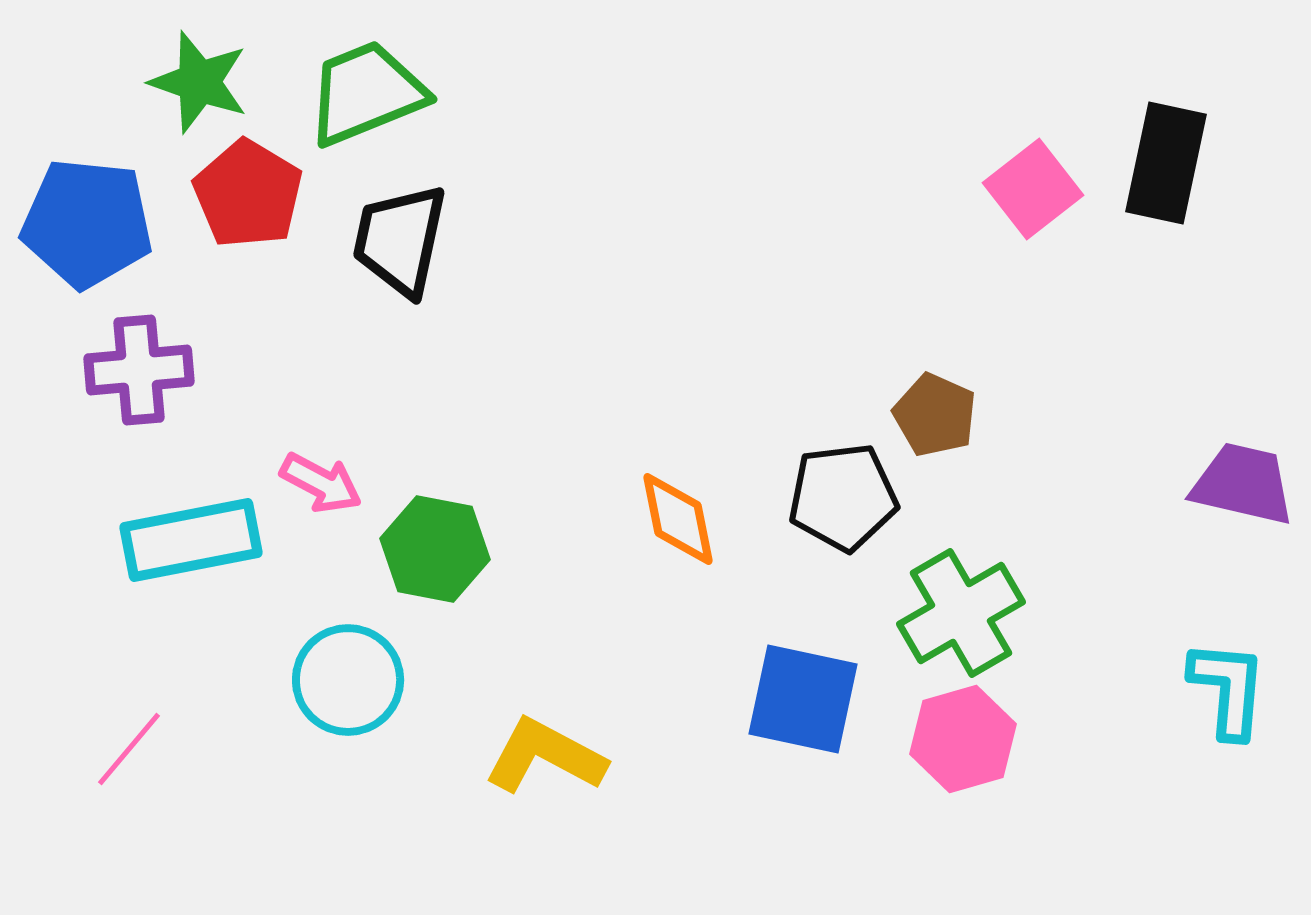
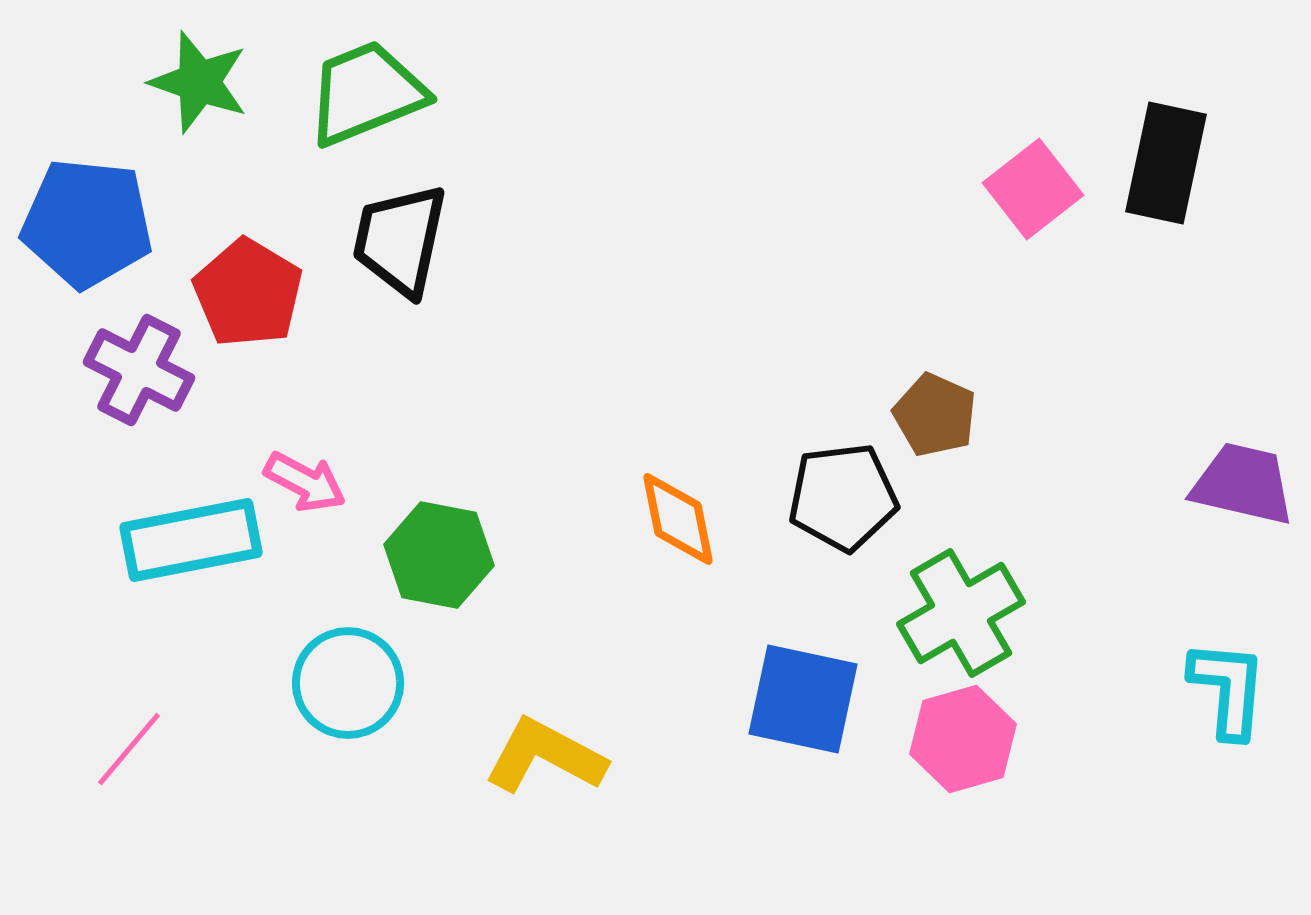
red pentagon: moved 99 px down
purple cross: rotated 32 degrees clockwise
pink arrow: moved 16 px left, 1 px up
green hexagon: moved 4 px right, 6 px down
cyan circle: moved 3 px down
